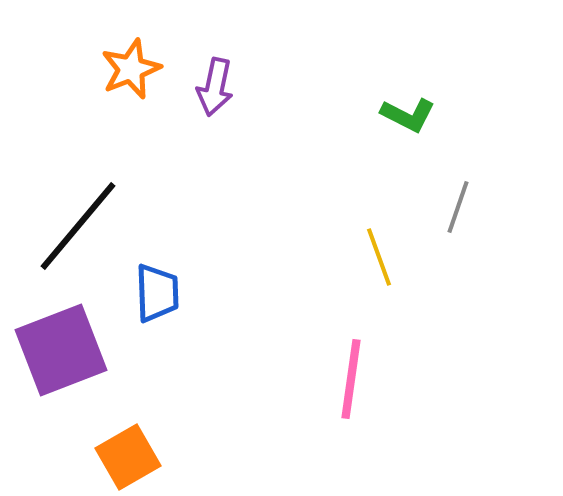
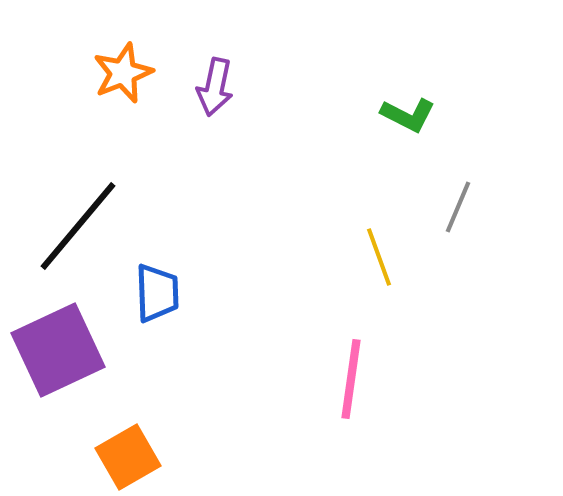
orange star: moved 8 px left, 4 px down
gray line: rotated 4 degrees clockwise
purple square: moved 3 px left; rotated 4 degrees counterclockwise
